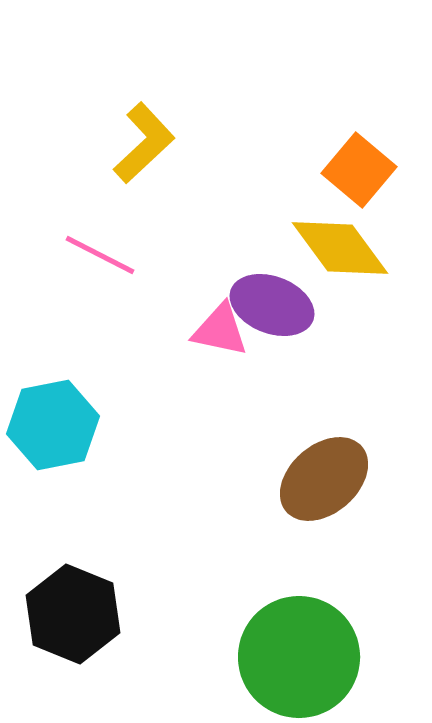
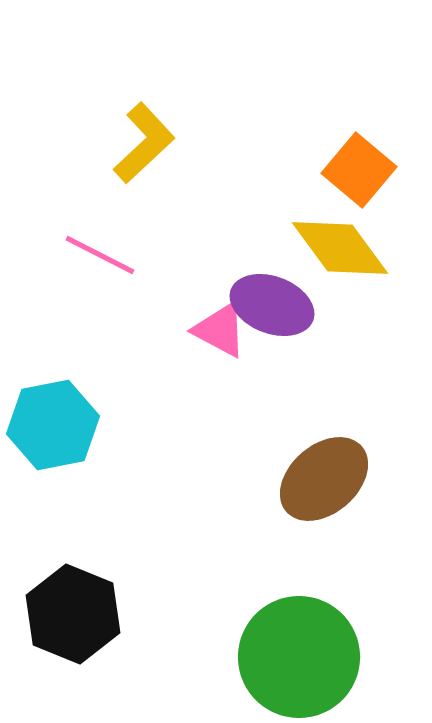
pink triangle: rotated 16 degrees clockwise
